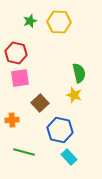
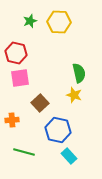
blue hexagon: moved 2 px left
cyan rectangle: moved 1 px up
